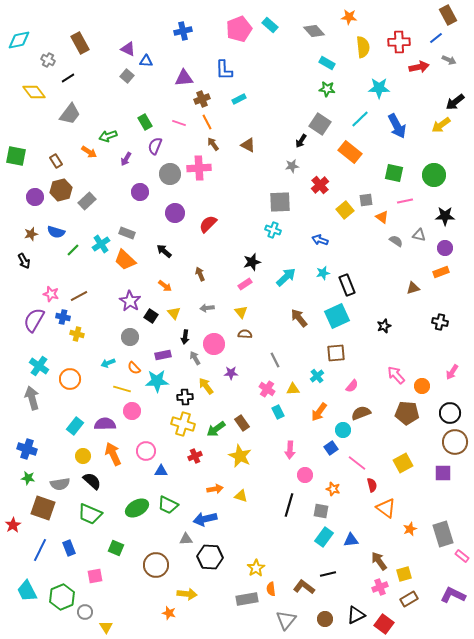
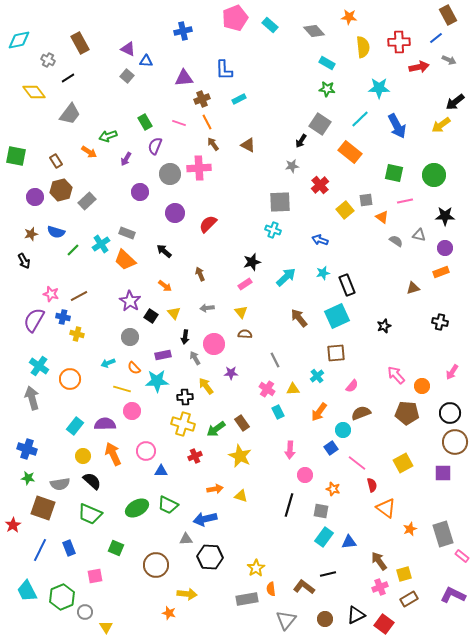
pink pentagon at (239, 29): moved 4 px left, 11 px up
blue triangle at (351, 540): moved 2 px left, 2 px down
